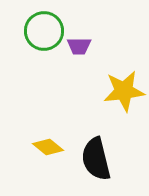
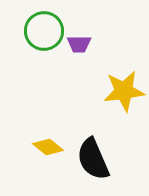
purple trapezoid: moved 2 px up
black semicircle: moved 3 px left; rotated 9 degrees counterclockwise
